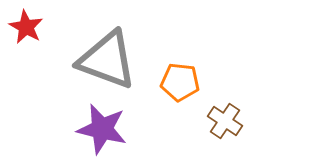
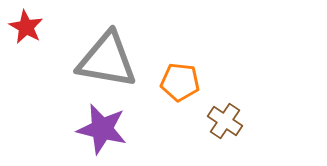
gray triangle: rotated 10 degrees counterclockwise
